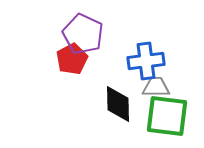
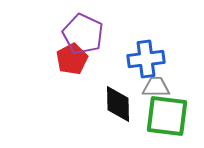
blue cross: moved 2 px up
